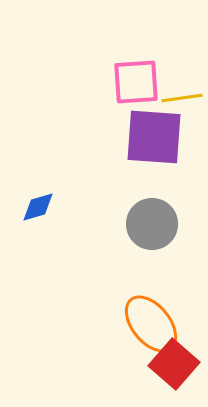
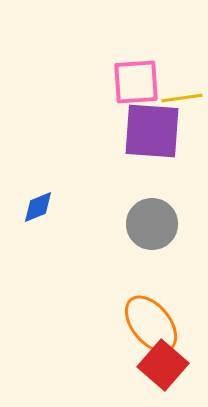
purple square: moved 2 px left, 6 px up
blue diamond: rotated 6 degrees counterclockwise
red square: moved 11 px left, 1 px down
